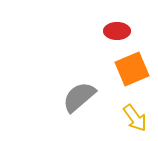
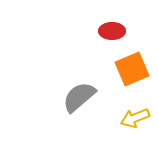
red ellipse: moved 5 px left
yellow arrow: rotated 104 degrees clockwise
